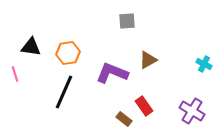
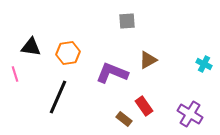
black line: moved 6 px left, 5 px down
purple cross: moved 2 px left, 3 px down
